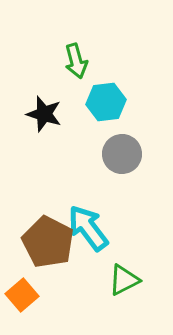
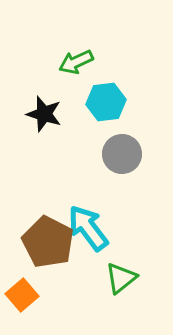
green arrow: moved 1 px down; rotated 80 degrees clockwise
green triangle: moved 3 px left, 2 px up; rotated 12 degrees counterclockwise
